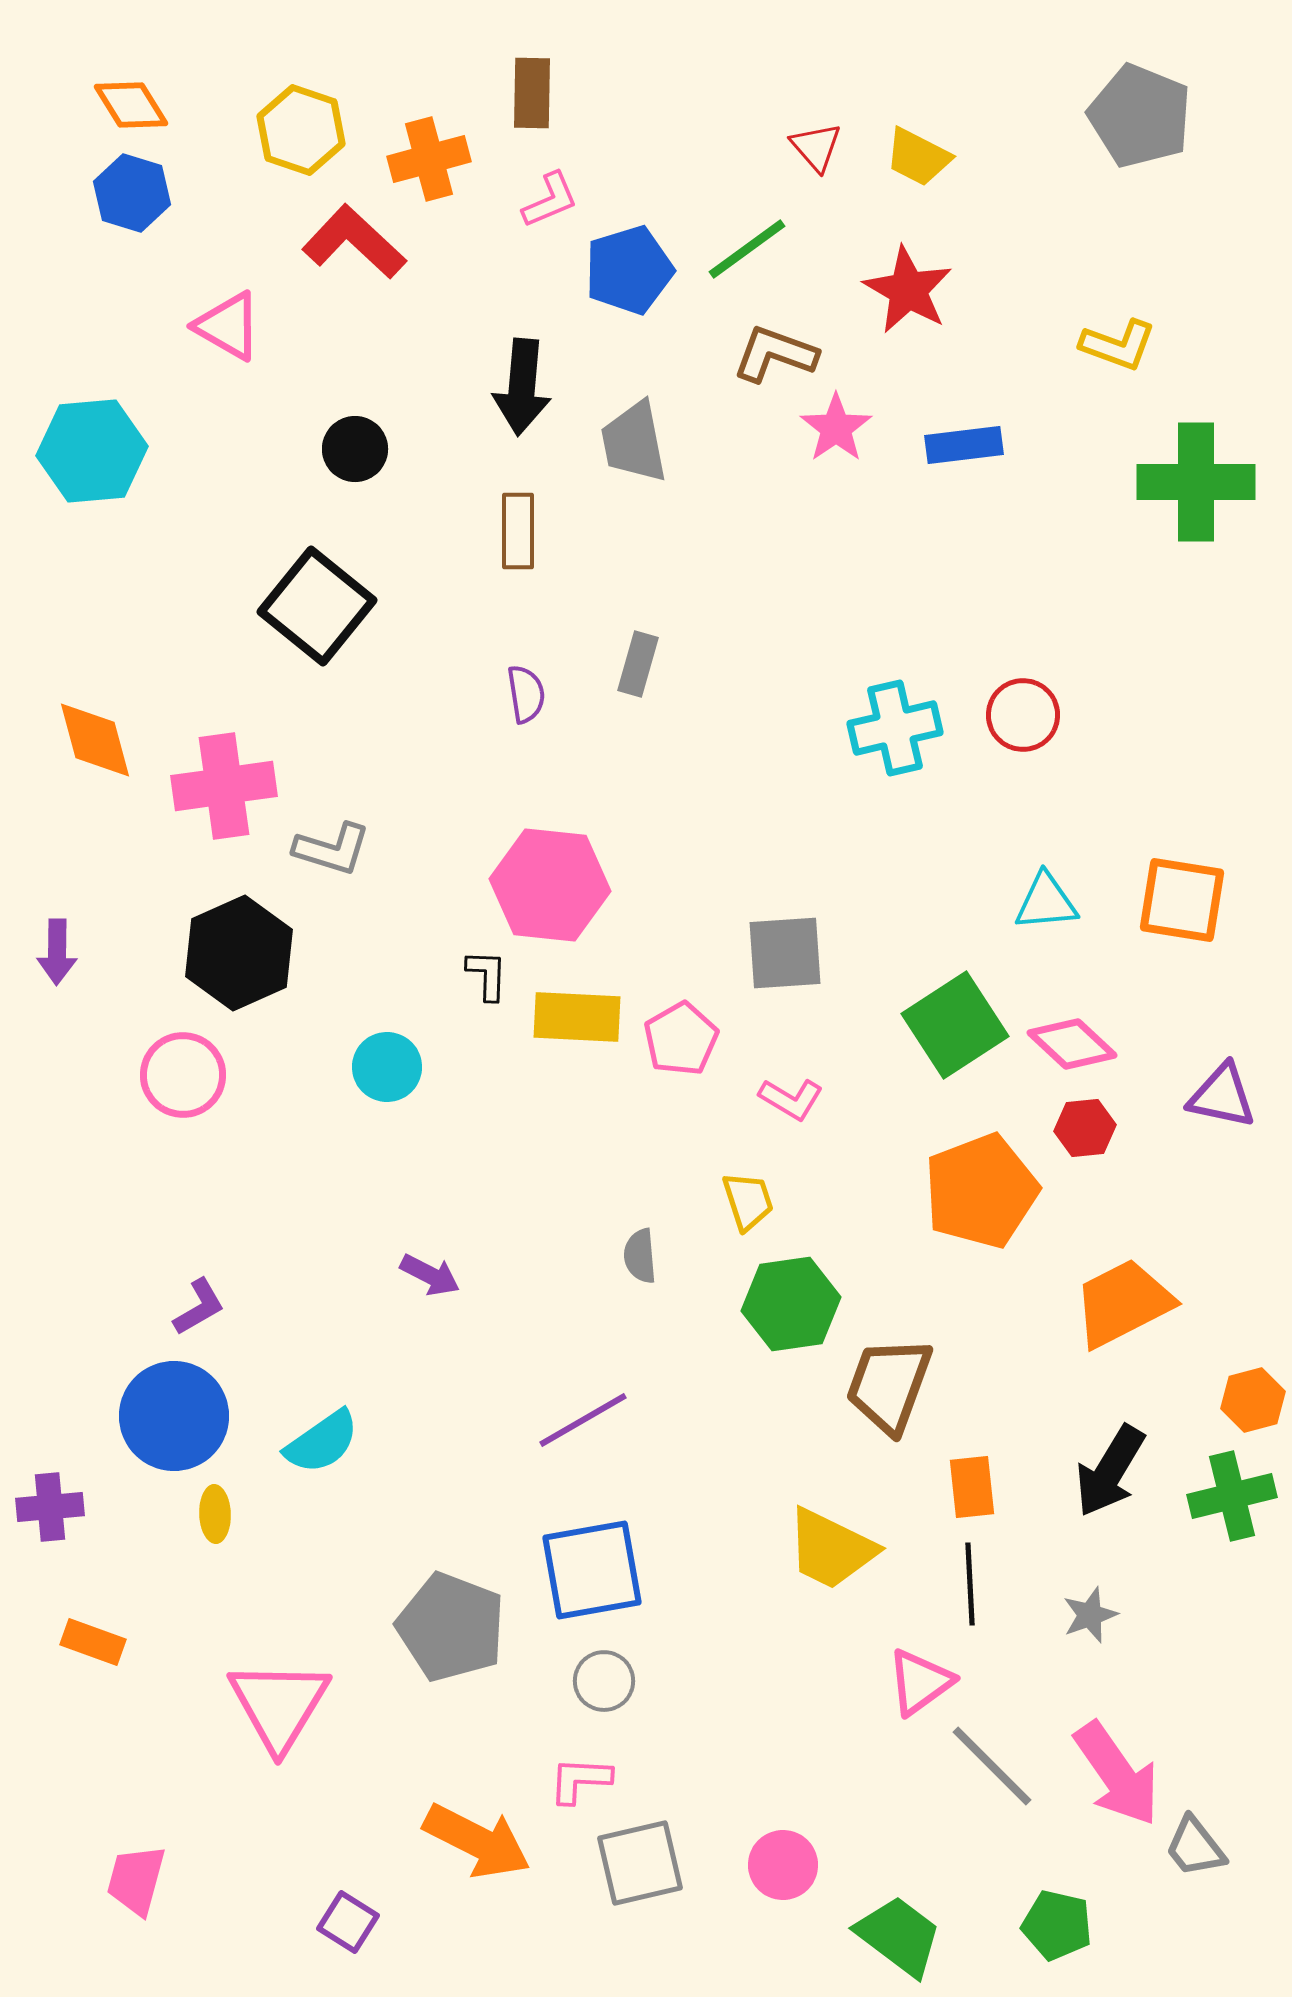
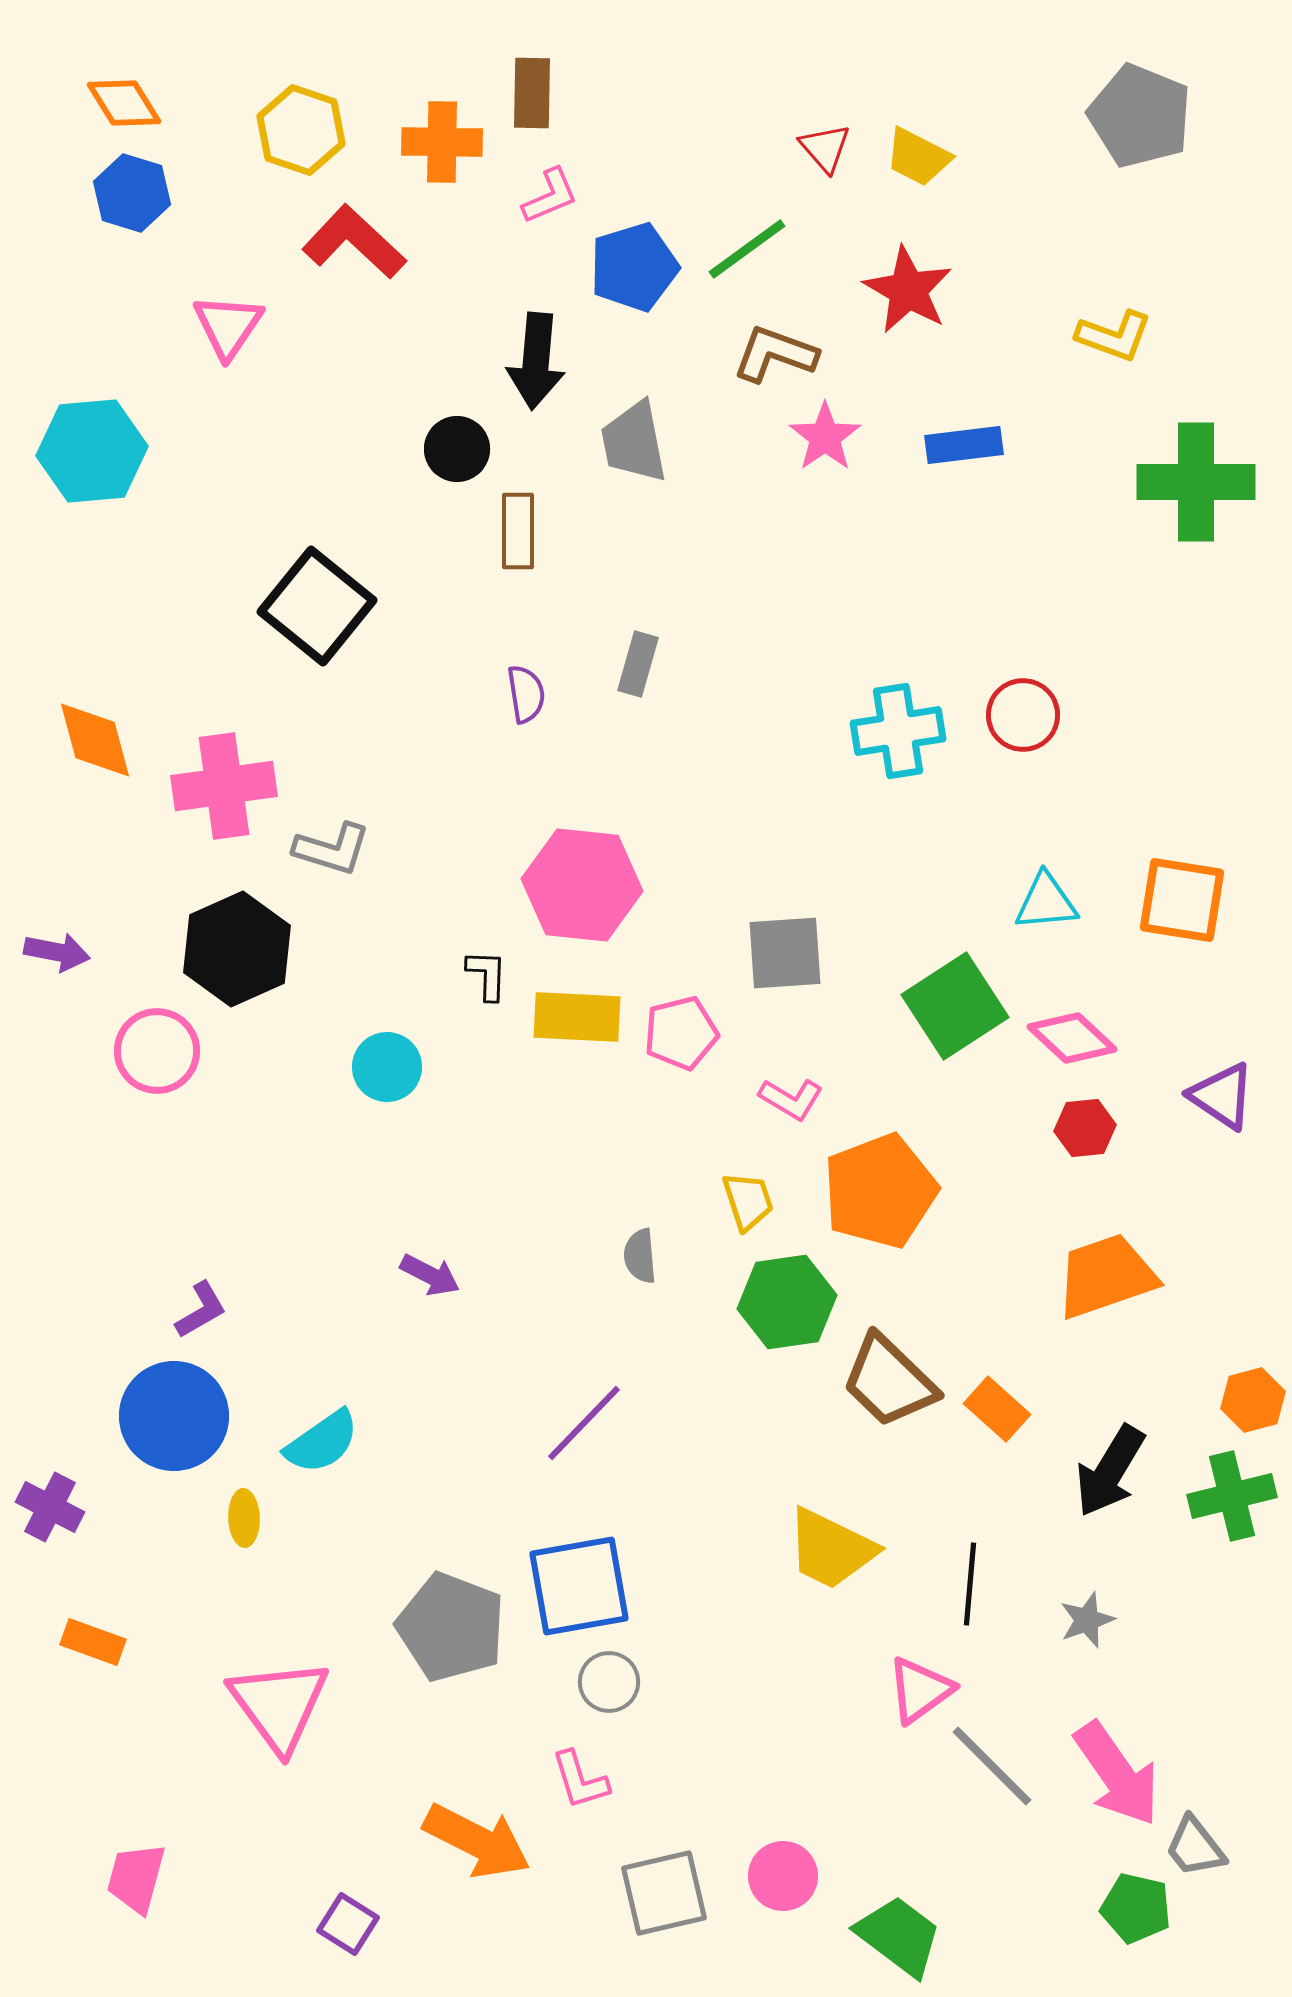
orange diamond at (131, 105): moved 7 px left, 2 px up
red triangle at (816, 147): moved 9 px right, 1 px down
orange cross at (429, 159): moved 13 px right, 17 px up; rotated 16 degrees clockwise
pink L-shape at (550, 200): moved 4 px up
blue pentagon at (629, 270): moved 5 px right, 3 px up
pink triangle at (228, 326): rotated 34 degrees clockwise
yellow L-shape at (1118, 345): moved 4 px left, 9 px up
black arrow at (522, 387): moved 14 px right, 26 px up
pink star at (836, 428): moved 11 px left, 9 px down
black circle at (355, 449): moved 102 px right
cyan cross at (895, 728): moved 3 px right, 3 px down; rotated 4 degrees clockwise
pink hexagon at (550, 885): moved 32 px right
purple arrow at (57, 952): rotated 80 degrees counterclockwise
black hexagon at (239, 953): moved 2 px left, 4 px up
green square at (955, 1025): moved 19 px up
pink pentagon at (681, 1039): moved 6 px up; rotated 16 degrees clockwise
pink diamond at (1072, 1044): moved 6 px up
pink circle at (183, 1075): moved 26 px left, 24 px up
purple triangle at (1222, 1096): rotated 22 degrees clockwise
orange pentagon at (981, 1191): moved 101 px left
orange trapezoid at (1123, 1303): moved 17 px left, 27 px up; rotated 8 degrees clockwise
green hexagon at (791, 1304): moved 4 px left, 2 px up
purple L-shape at (199, 1307): moved 2 px right, 3 px down
brown trapezoid at (889, 1385): moved 4 px up; rotated 66 degrees counterclockwise
purple line at (583, 1420): moved 1 px right, 3 px down; rotated 16 degrees counterclockwise
orange rectangle at (972, 1487): moved 25 px right, 78 px up; rotated 42 degrees counterclockwise
purple cross at (50, 1507): rotated 32 degrees clockwise
yellow ellipse at (215, 1514): moved 29 px right, 4 px down
blue square at (592, 1570): moved 13 px left, 16 px down
black line at (970, 1584): rotated 8 degrees clockwise
gray star at (1090, 1615): moved 3 px left, 5 px down
gray circle at (604, 1681): moved 5 px right, 1 px down
pink triangle at (920, 1682): moved 8 px down
pink triangle at (279, 1705): rotated 7 degrees counterclockwise
pink L-shape at (580, 1780): rotated 110 degrees counterclockwise
gray square at (640, 1863): moved 24 px right, 30 px down
pink circle at (783, 1865): moved 11 px down
pink trapezoid at (136, 1880): moved 2 px up
purple square at (348, 1922): moved 2 px down
green pentagon at (1057, 1925): moved 79 px right, 17 px up
